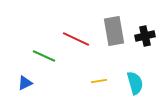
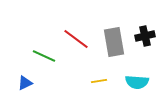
gray rectangle: moved 11 px down
red line: rotated 12 degrees clockwise
cyan semicircle: moved 2 px right, 1 px up; rotated 110 degrees clockwise
